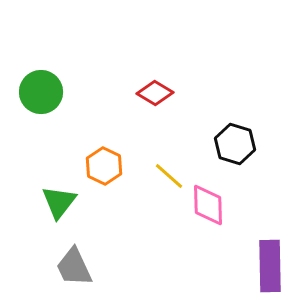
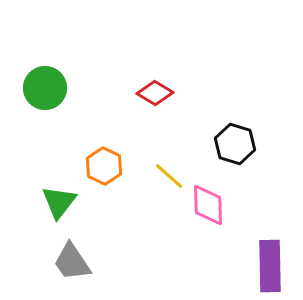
green circle: moved 4 px right, 4 px up
gray trapezoid: moved 2 px left, 5 px up; rotated 9 degrees counterclockwise
